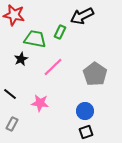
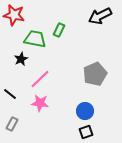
black arrow: moved 18 px right
green rectangle: moved 1 px left, 2 px up
pink line: moved 13 px left, 12 px down
gray pentagon: rotated 15 degrees clockwise
